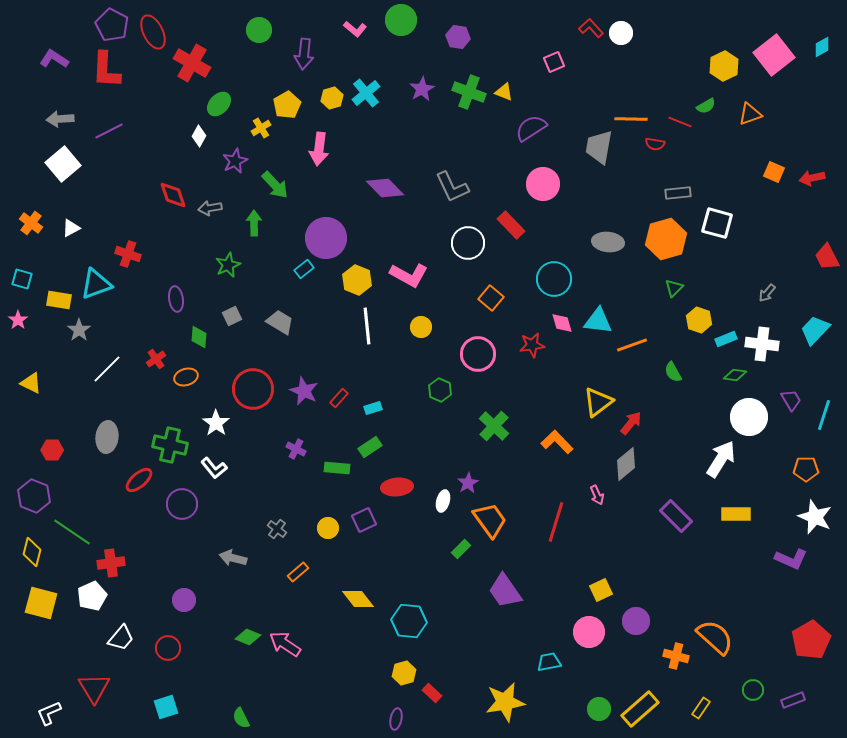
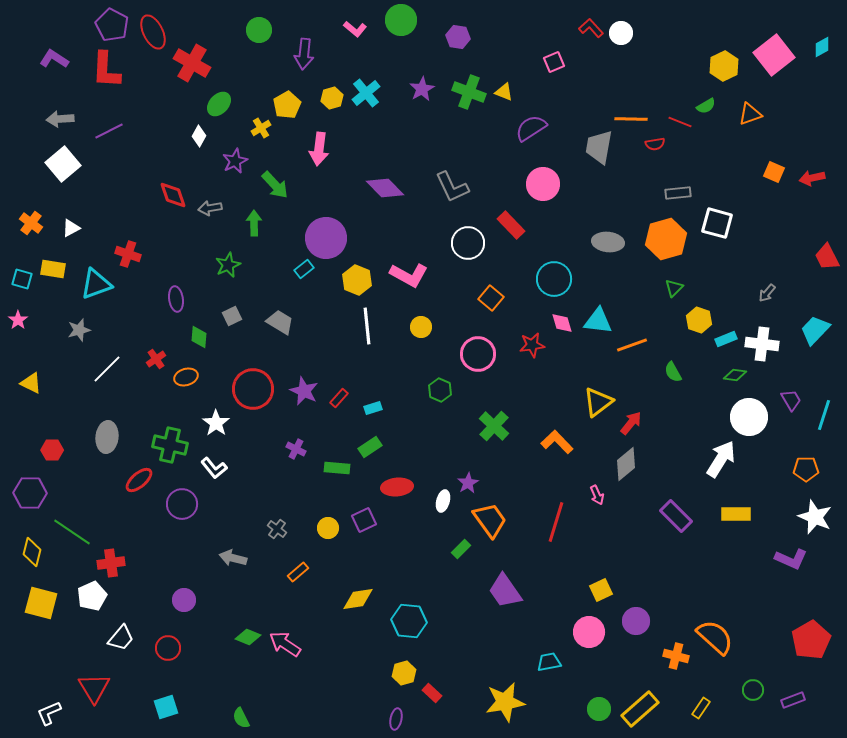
red semicircle at (655, 144): rotated 18 degrees counterclockwise
yellow rectangle at (59, 300): moved 6 px left, 31 px up
gray star at (79, 330): rotated 20 degrees clockwise
purple hexagon at (34, 496): moved 4 px left, 3 px up; rotated 20 degrees counterclockwise
yellow diamond at (358, 599): rotated 60 degrees counterclockwise
